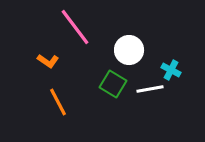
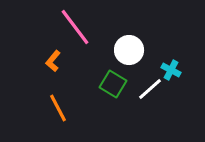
orange L-shape: moved 5 px right; rotated 95 degrees clockwise
white line: rotated 32 degrees counterclockwise
orange line: moved 6 px down
